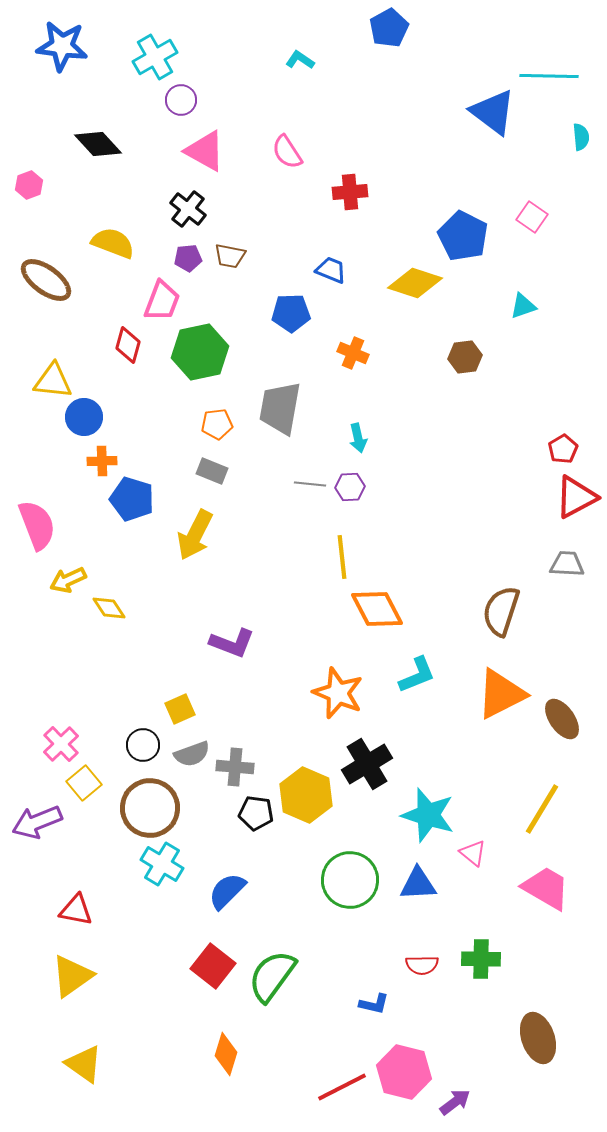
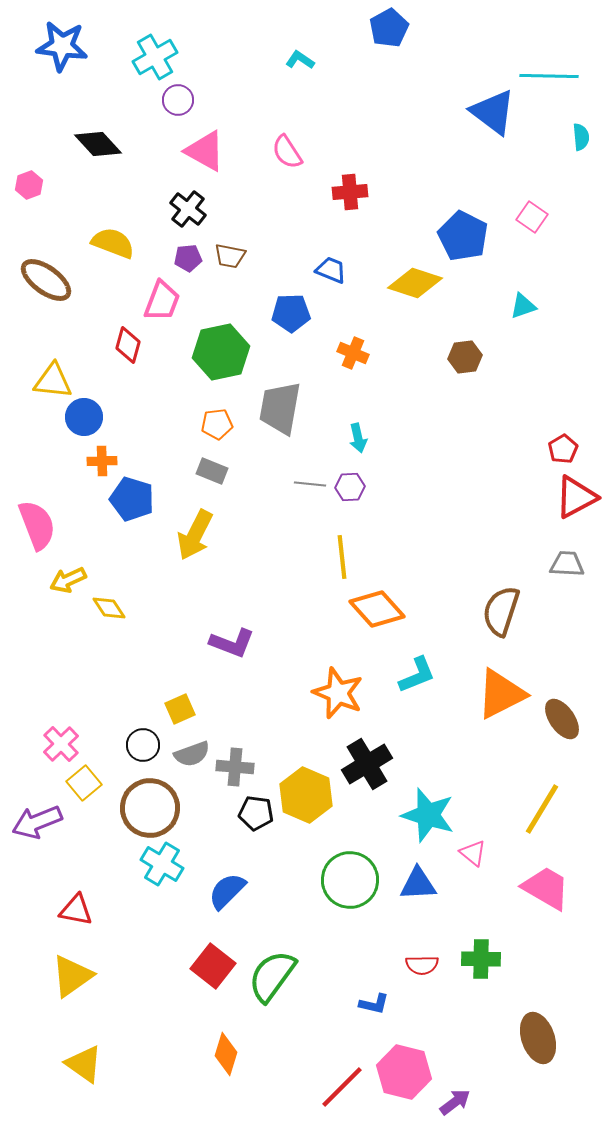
purple circle at (181, 100): moved 3 px left
green hexagon at (200, 352): moved 21 px right
orange diamond at (377, 609): rotated 14 degrees counterclockwise
red line at (342, 1087): rotated 18 degrees counterclockwise
